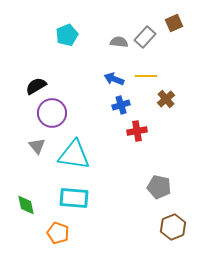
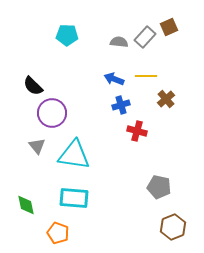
brown square: moved 5 px left, 4 px down
cyan pentagon: rotated 25 degrees clockwise
black semicircle: moved 3 px left; rotated 105 degrees counterclockwise
red cross: rotated 24 degrees clockwise
